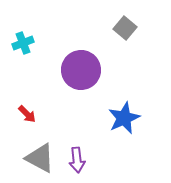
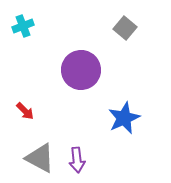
cyan cross: moved 17 px up
red arrow: moved 2 px left, 3 px up
